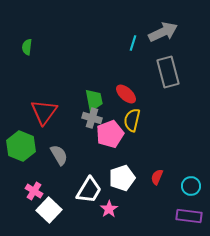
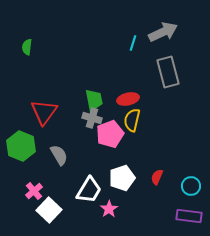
red ellipse: moved 2 px right, 5 px down; rotated 55 degrees counterclockwise
pink cross: rotated 18 degrees clockwise
